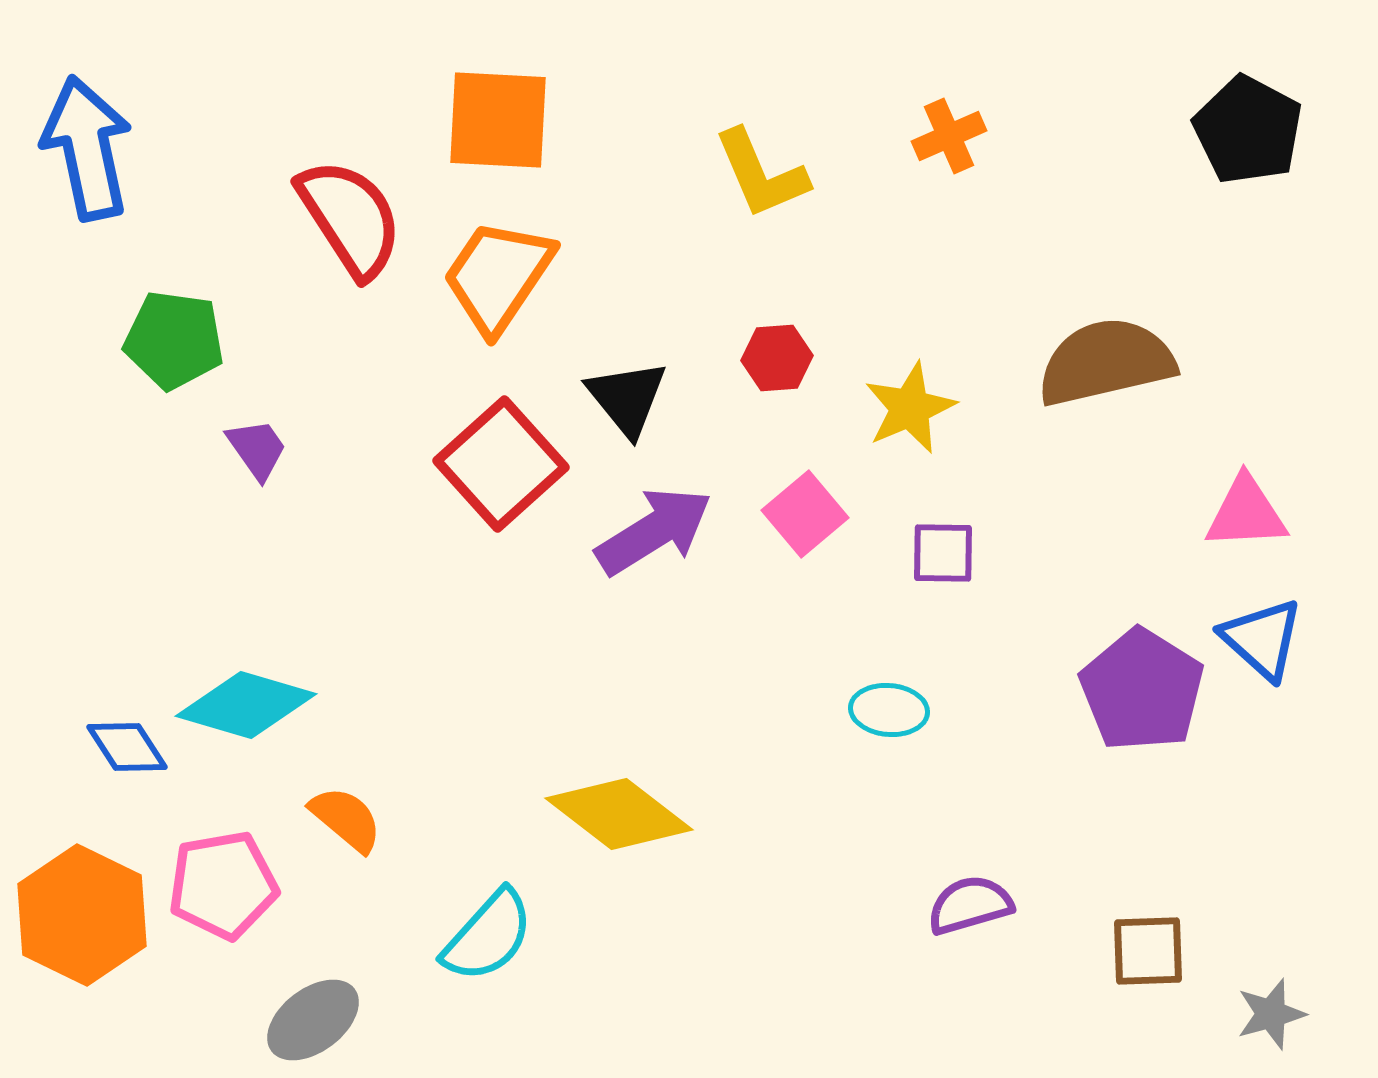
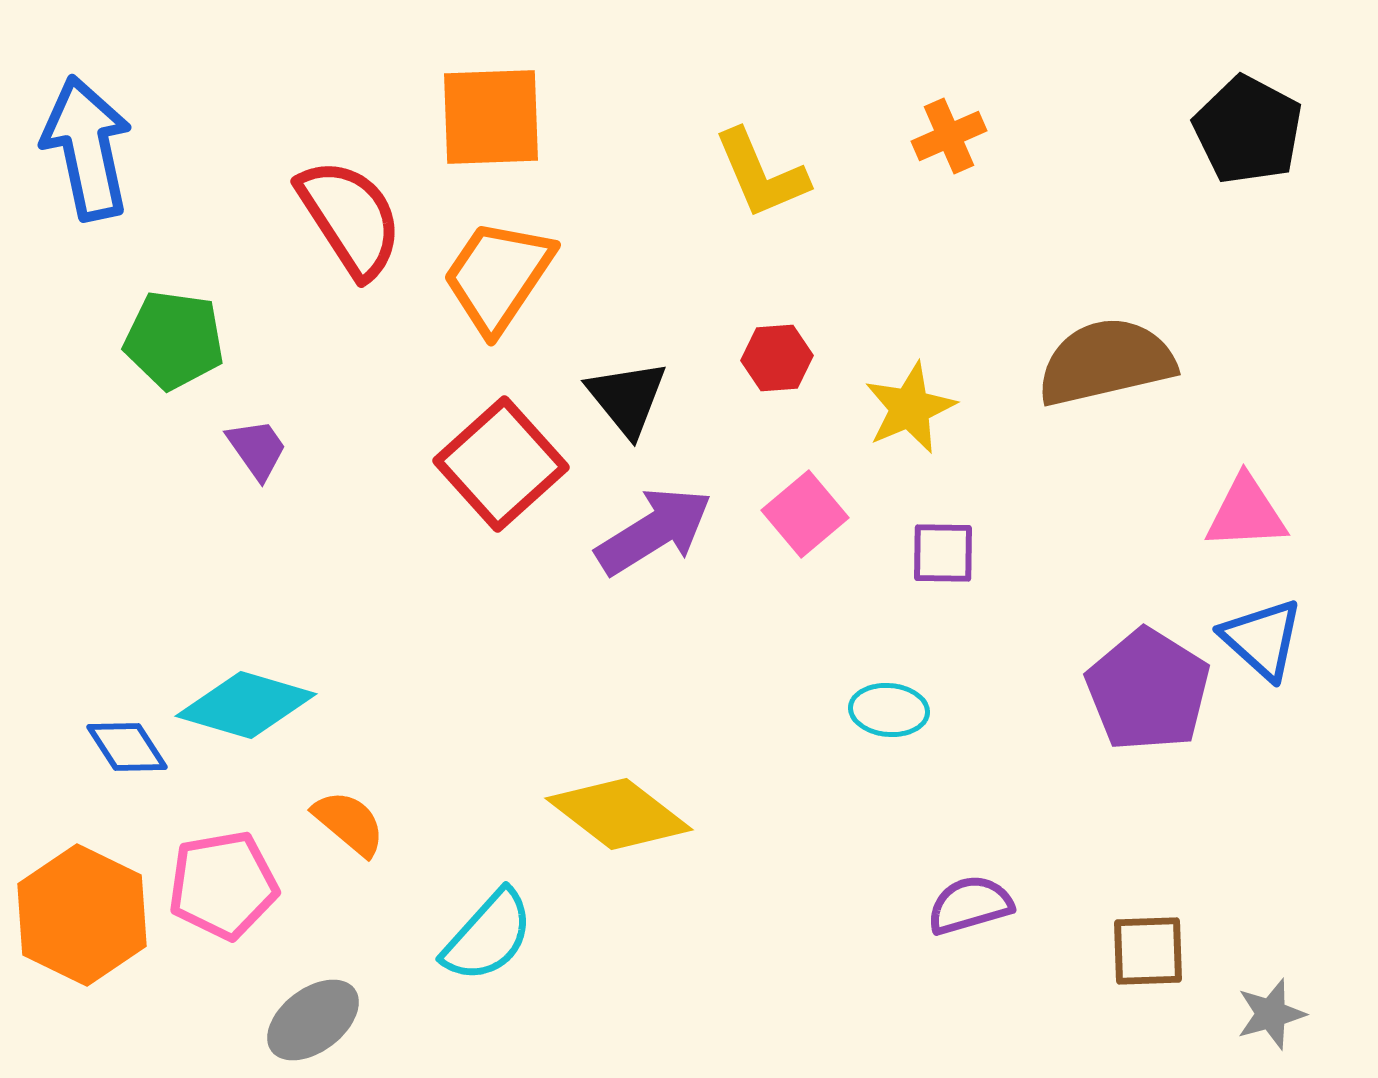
orange square: moved 7 px left, 3 px up; rotated 5 degrees counterclockwise
purple pentagon: moved 6 px right
orange semicircle: moved 3 px right, 4 px down
